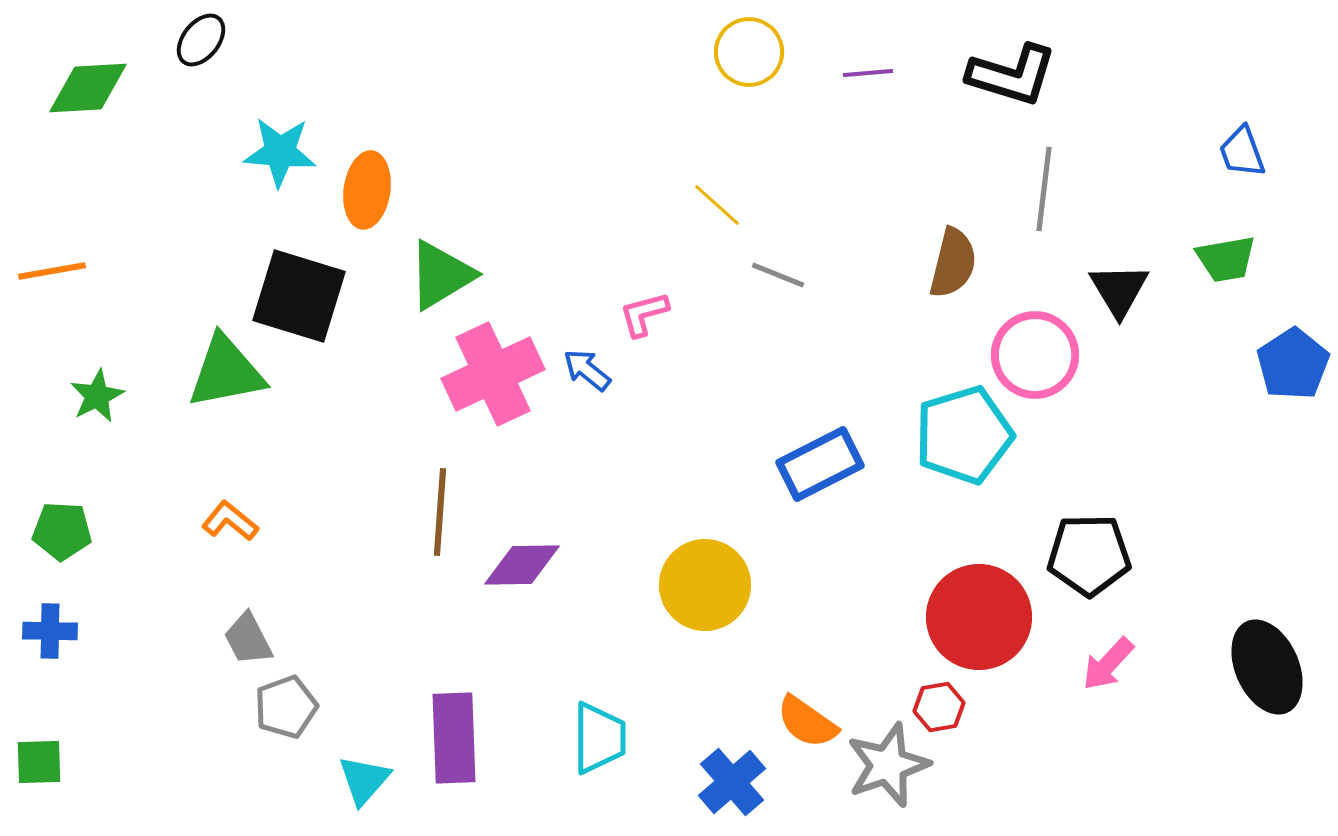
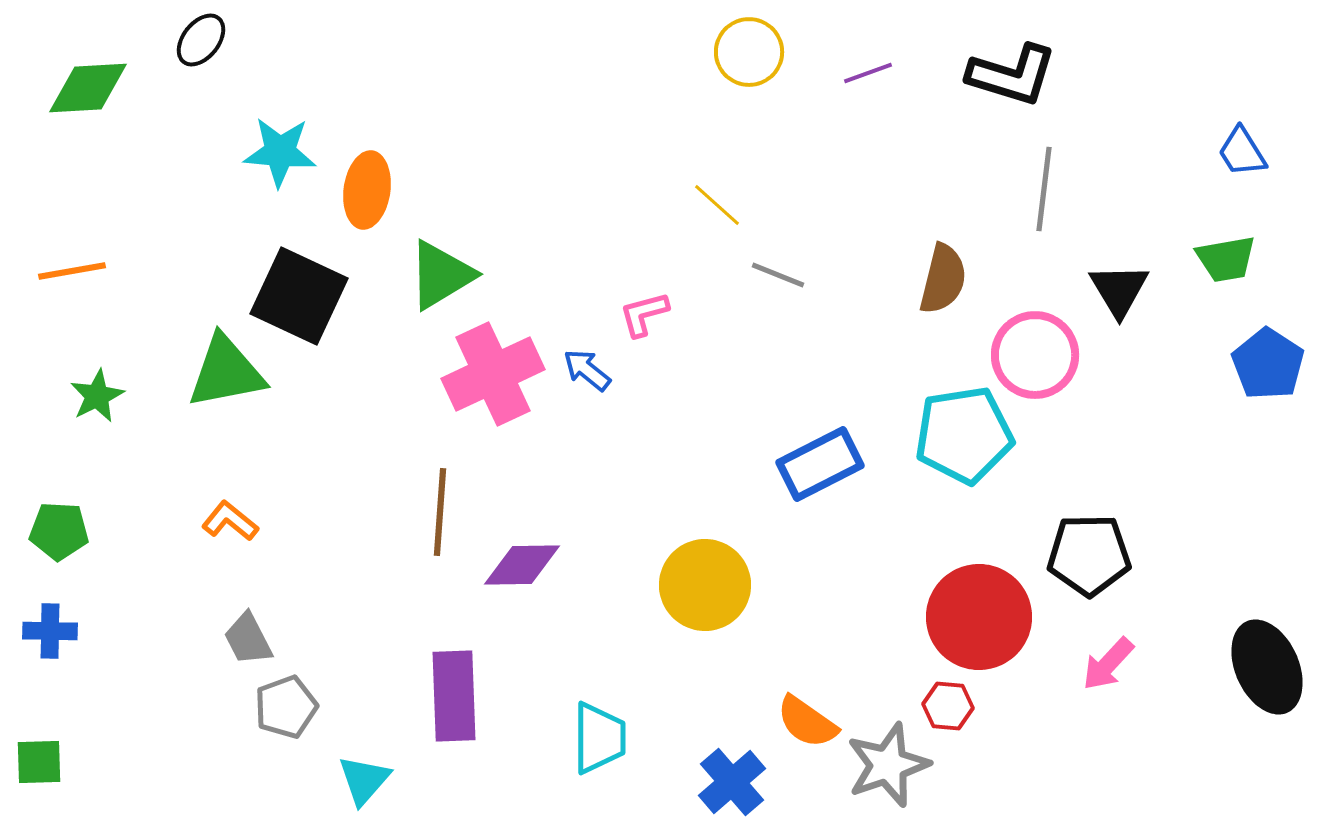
purple line at (868, 73): rotated 15 degrees counterclockwise
blue trapezoid at (1242, 152): rotated 12 degrees counterclockwise
brown semicircle at (953, 263): moved 10 px left, 16 px down
orange line at (52, 271): moved 20 px right
black square at (299, 296): rotated 8 degrees clockwise
blue pentagon at (1293, 364): moved 25 px left; rotated 6 degrees counterclockwise
cyan pentagon at (964, 435): rotated 8 degrees clockwise
green pentagon at (62, 531): moved 3 px left
red hexagon at (939, 707): moved 9 px right, 1 px up; rotated 15 degrees clockwise
purple rectangle at (454, 738): moved 42 px up
